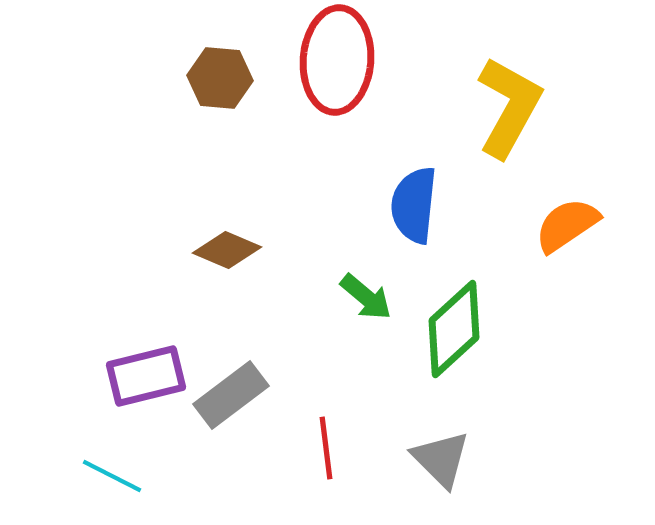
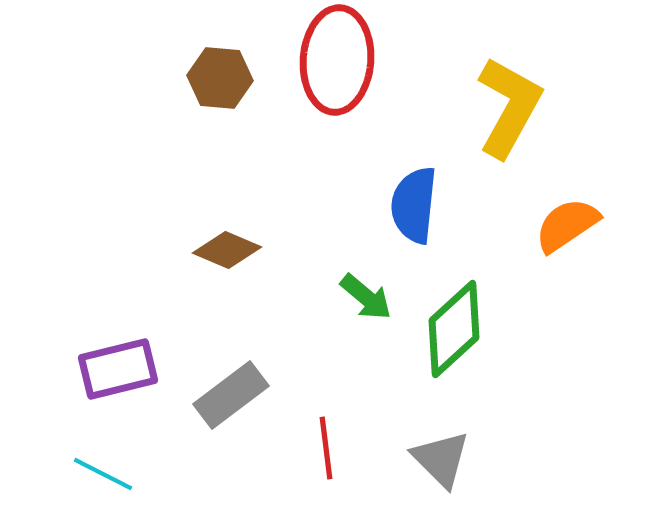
purple rectangle: moved 28 px left, 7 px up
cyan line: moved 9 px left, 2 px up
